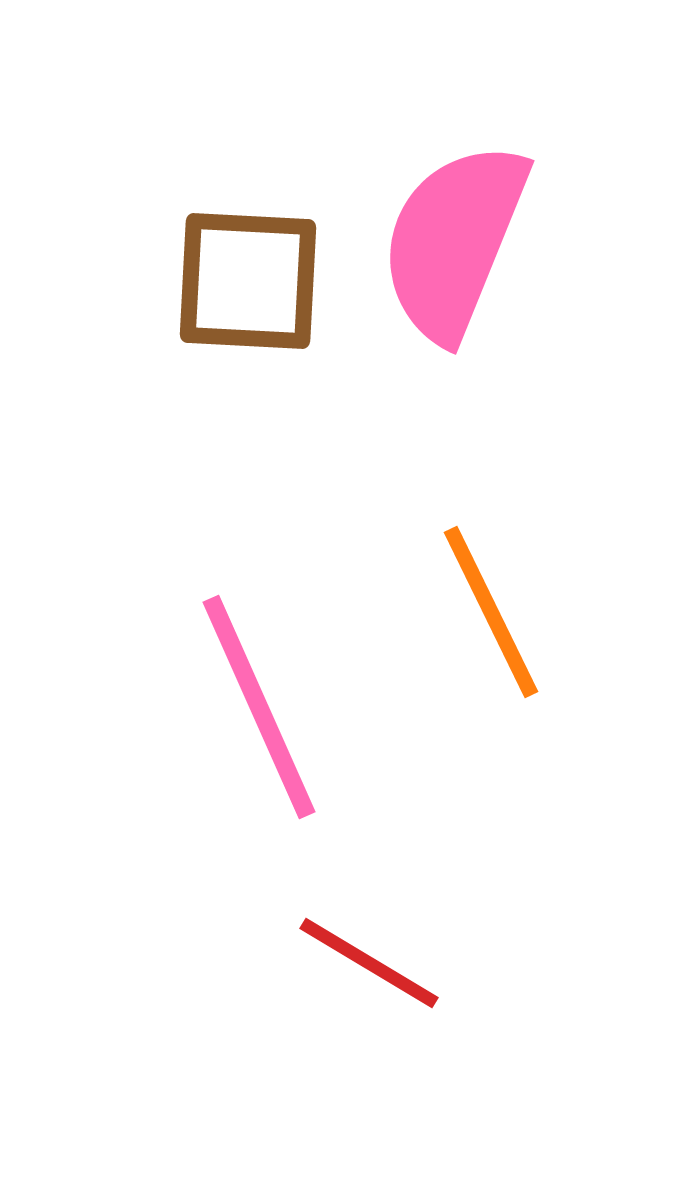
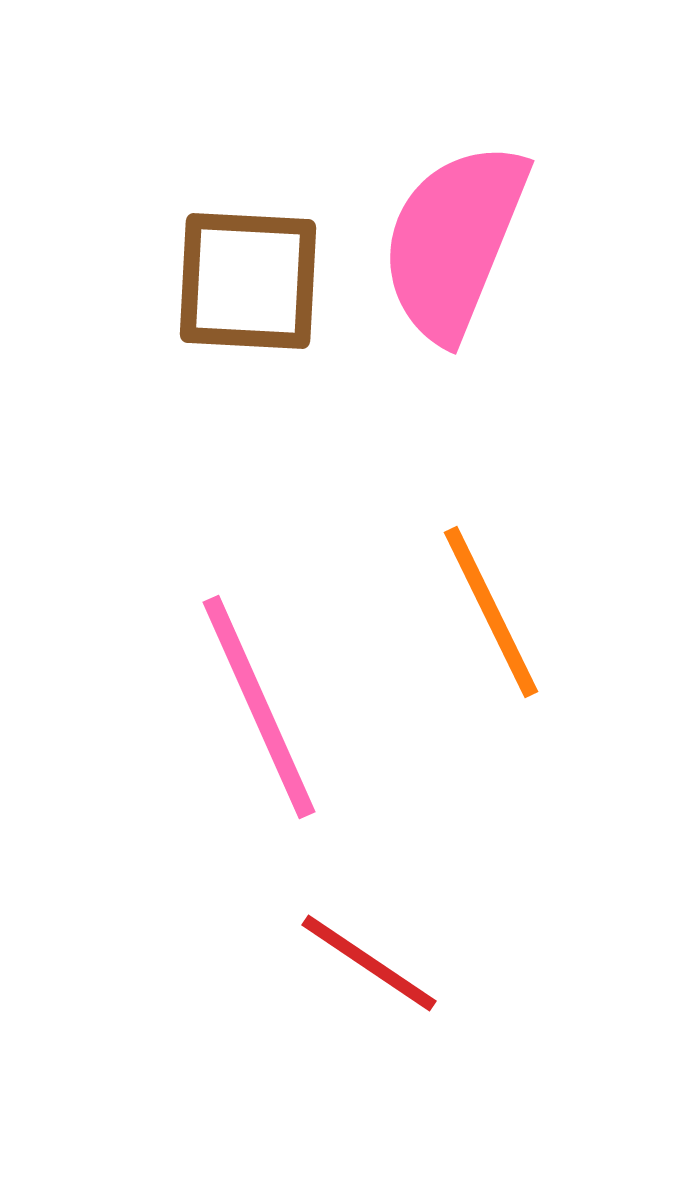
red line: rotated 3 degrees clockwise
